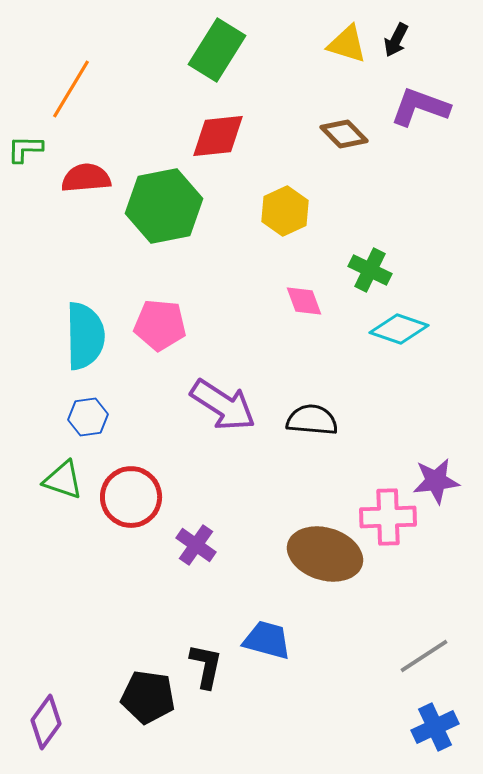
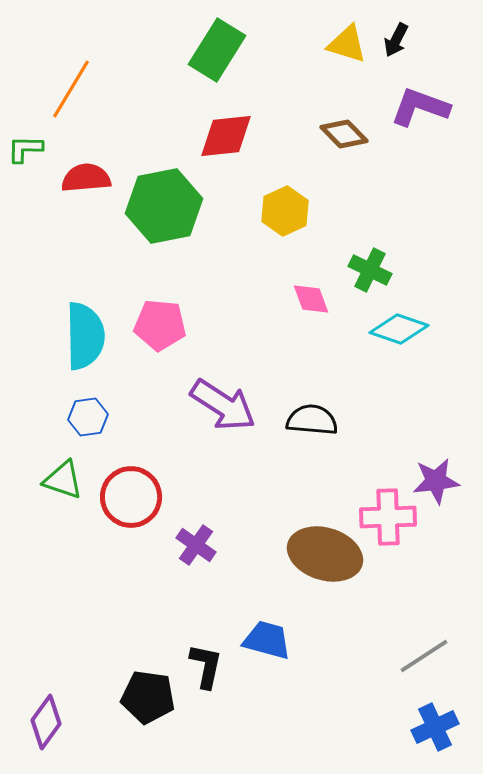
red diamond: moved 8 px right
pink diamond: moved 7 px right, 2 px up
